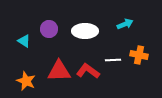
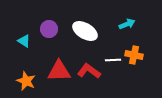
cyan arrow: moved 2 px right
white ellipse: rotated 30 degrees clockwise
orange cross: moved 5 px left
red L-shape: moved 1 px right
